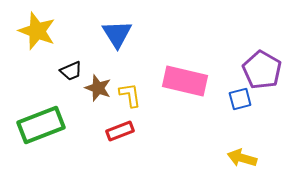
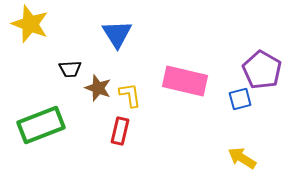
yellow star: moved 7 px left, 7 px up
black trapezoid: moved 1 px left, 2 px up; rotated 20 degrees clockwise
red rectangle: rotated 56 degrees counterclockwise
yellow arrow: rotated 16 degrees clockwise
